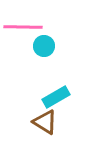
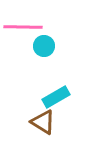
brown triangle: moved 2 px left
